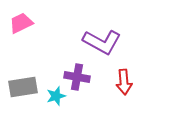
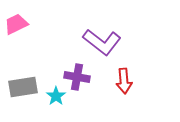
pink trapezoid: moved 5 px left, 1 px down
purple L-shape: rotated 9 degrees clockwise
red arrow: moved 1 px up
cyan star: rotated 18 degrees counterclockwise
